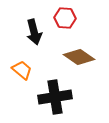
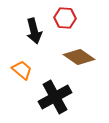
black arrow: moved 1 px up
black cross: rotated 20 degrees counterclockwise
